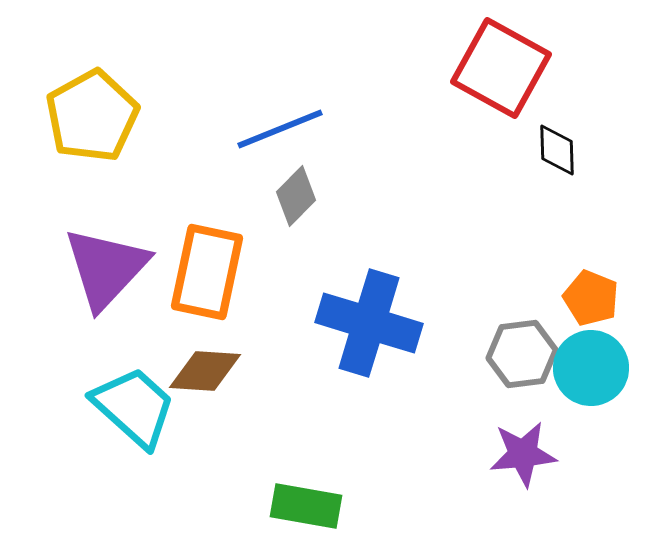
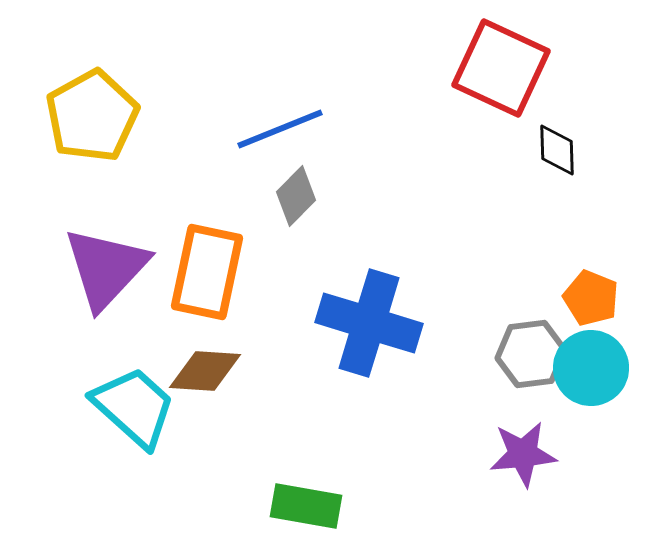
red square: rotated 4 degrees counterclockwise
gray hexagon: moved 9 px right
